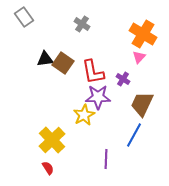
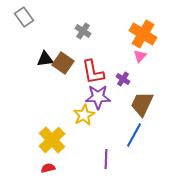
gray cross: moved 1 px right, 7 px down
pink triangle: moved 1 px right, 1 px up
red semicircle: rotated 72 degrees counterclockwise
